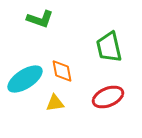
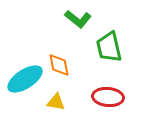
green L-shape: moved 38 px right; rotated 20 degrees clockwise
orange diamond: moved 3 px left, 6 px up
red ellipse: rotated 28 degrees clockwise
yellow triangle: moved 1 px right, 1 px up; rotated 18 degrees clockwise
